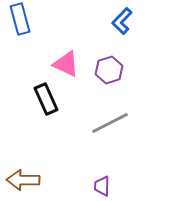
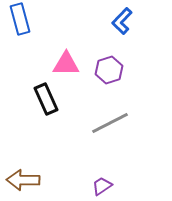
pink triangle: rotated 24 degrees counterclockwise
purple trapezoid: rotated 55 degrees clockwise
